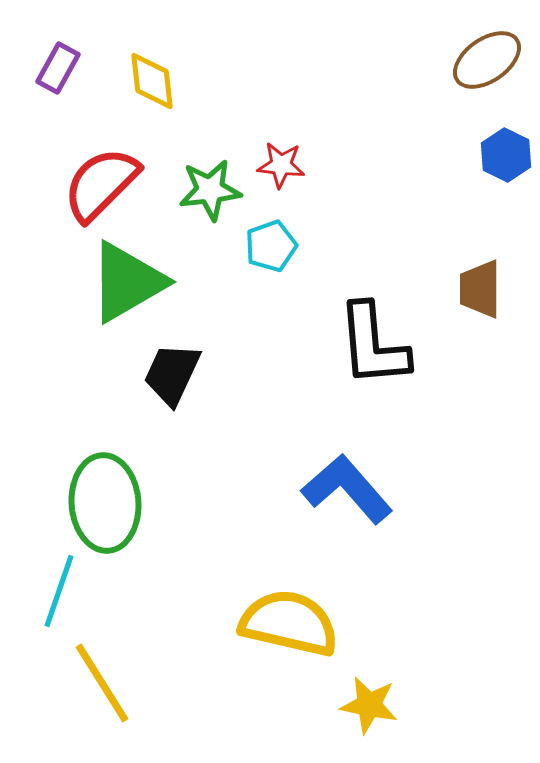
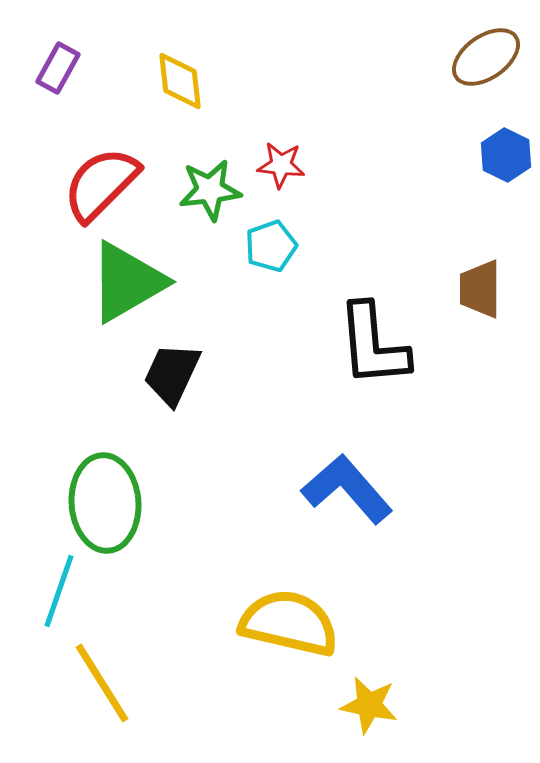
brown ellipse: moved 1 px left, 3 px up
yellow diamond: moved 28 px right
